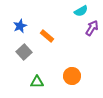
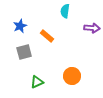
cyan semicircle: moved 16 px left; rotated 128 degrees clockwise
purple arrow: rotated 63 degrees clockwise
gray square: rotated 28 degrees clockwise
green triangle: rotated 24 degrees counterclockwise
